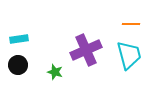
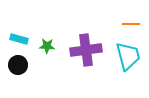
cyan rectangle: rotated 24 degrees clockwise
purple cross: rotated 16 degrees clockwise
cyan trapezoid: moved 1 px left, 1 px down
green star: moved 8 px left, 26 px up; rotated 14 degrees counterclockwise
